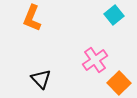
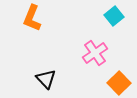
cyan square: moved 1 px down
pink cross: moved 7 px up
black triangle: moved 5 px right
